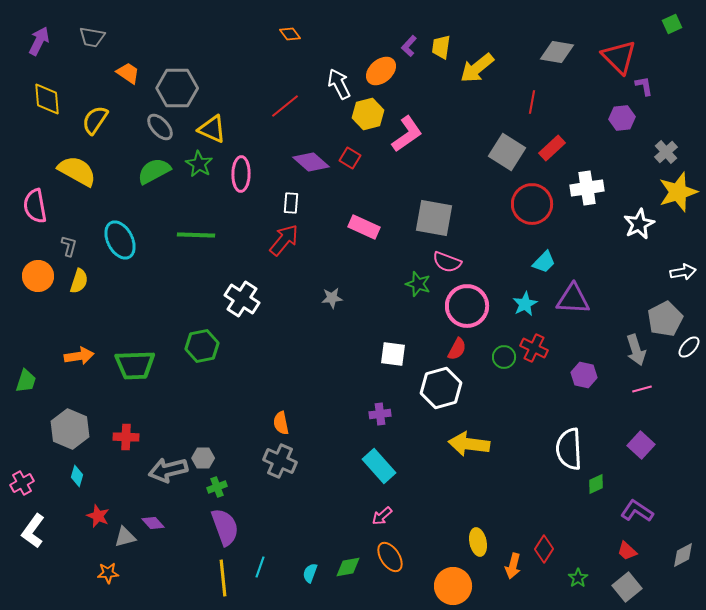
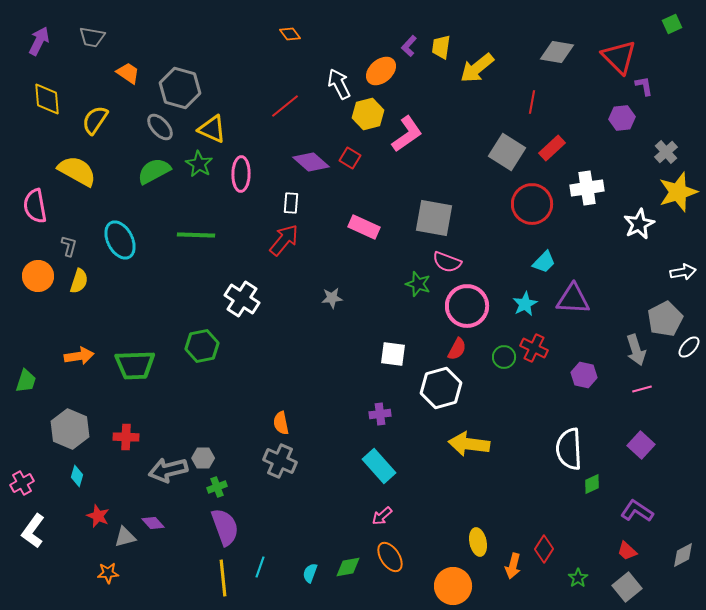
gray hexagon at (177, 88): moved 3 px right; rotated 15 degrees clockwise
green diamond at (596, 484): moved 4 px left
